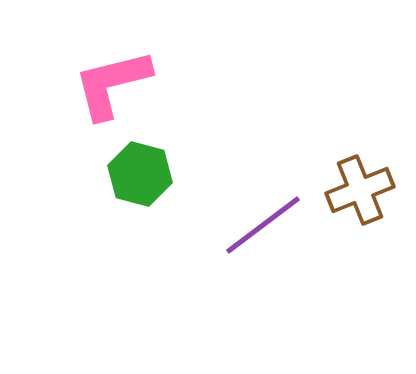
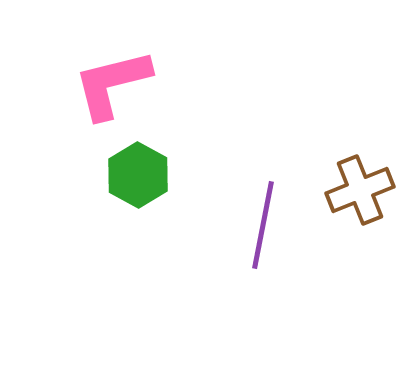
green hexagon: moved 2 px left, 1 px down; rotated 14 degrees clockwise
purple line: rotated 42 degrees counterclockwise
